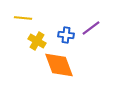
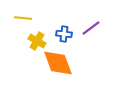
blue cross: moved 2 px left, 1 px up
orange diamond: moved 1 px left, 2 px up
